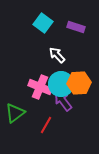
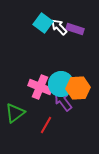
purple rectangle: moved 1 px left, 2 px down
white arrow: moved 2 px right, 28 px up
orange hexagon: moved 1 px left, 5 px down
